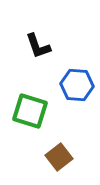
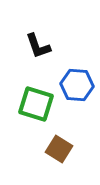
green square: moved 6 px right, 7 px up
brown square: moved 8 px up; rotated 20 degrees counterclockwise
